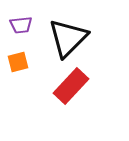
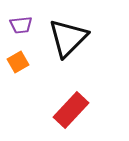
orange square: rotated 15 degrees counterclockwise
red rectangle: moved 24 px down
